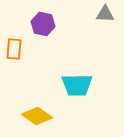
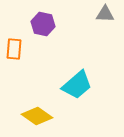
cyan trapezoid: rotated 40 degrees counterclockwise
